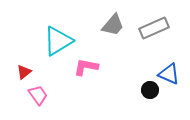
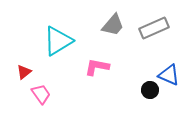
pink L-shape: moved 11 px right
blue triangle: moved 1 px down
pink trapezoid: moved 3 px right, 1 px up
